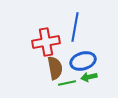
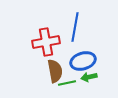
brown semicircle: moved 3 px down
